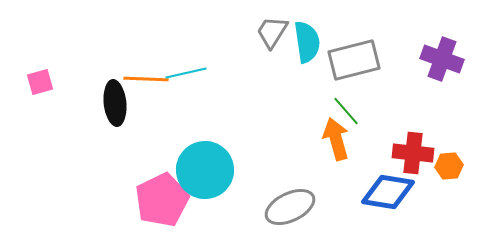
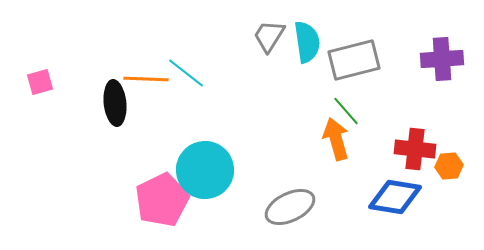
gray trapezoid: moved 3 px left, 4 px down
purple cross: rotated 24 degrees counterclockwise
cyan line: rotated 51 degrees clockwise
red cross: moved 2 px right, 4 px up
blue diamond: moved 7 px right, 5 px down
